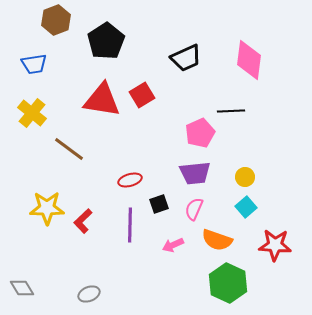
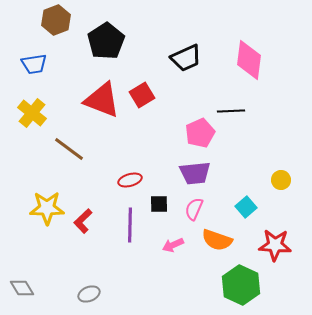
red triangle: rotated 12 degrees clockwise
yellow circle: moved 36 px right, 3 px down
black square: rotated 18 degrees clockwise
green hexagon: moved 13 px right, 2 px down
